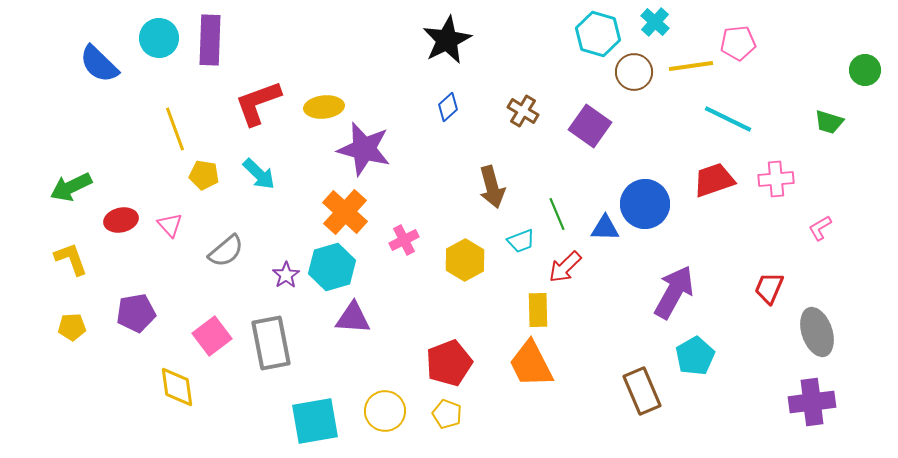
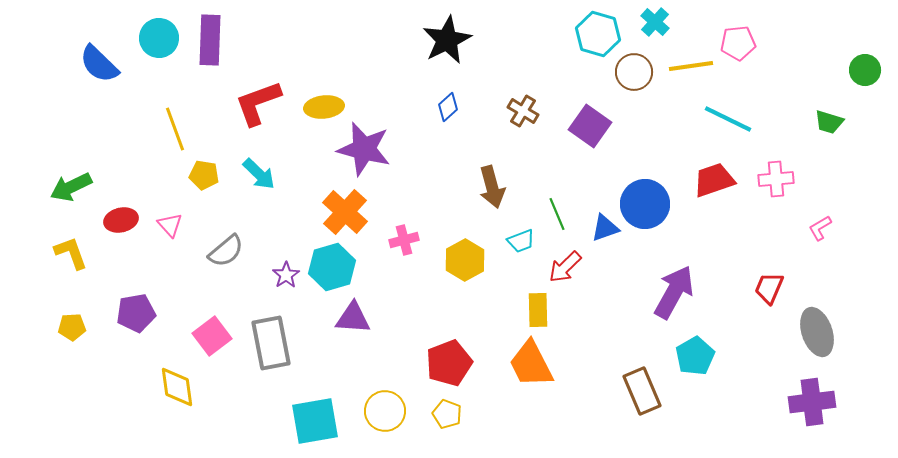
blue triangle at (605, 228): rotated 20 degrees counterclockwise
pink cross at (404, 240): rotated 12 degrees clockwise
yellow L-shape at (71, 259): moved 6 px up
